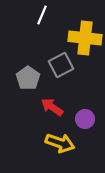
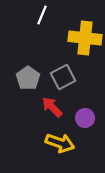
gray square: moved 2 px right, 12 px down
red arrow: rotated 10 degrees clockwise
purple circle: moved 1 px up
